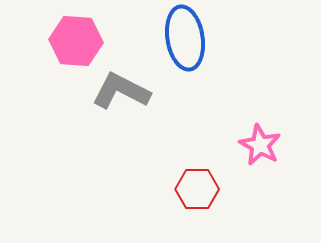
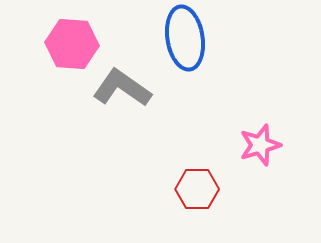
pink hexagon: moved 4 px left, 3 px down
gray L-shape: moved 1 px right, 3 px up; rotated 8 degrees clockwise
pink star: rotated 27 degrees clockwise
